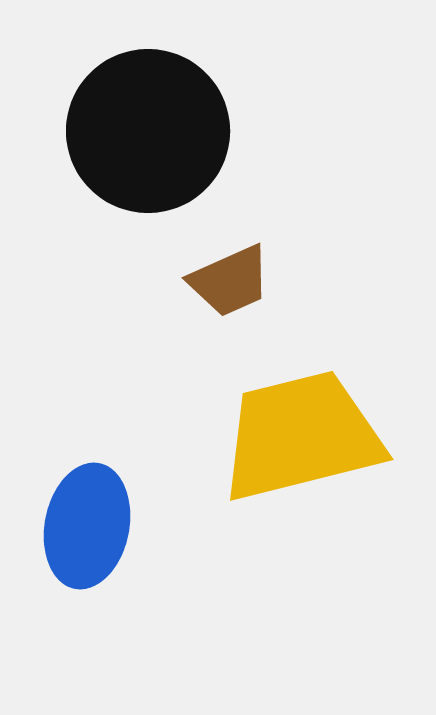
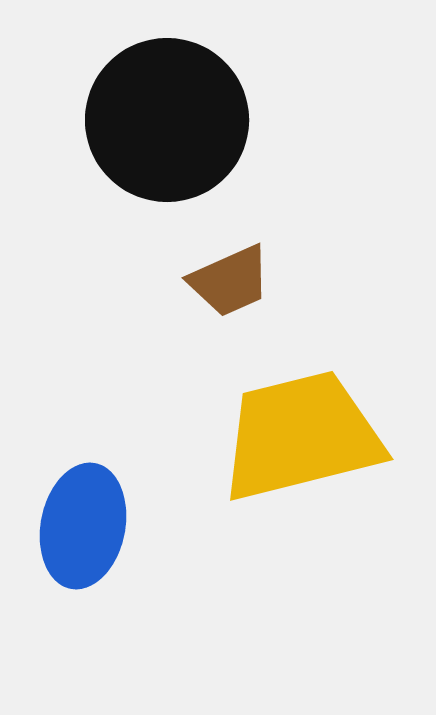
black circle: moved 19 px right, 11 px up
blue ellipse: moved 4 px left
